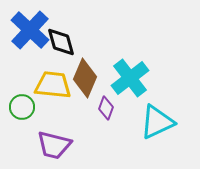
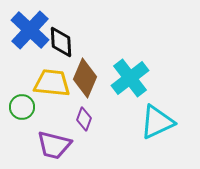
black diamond: rotated 12 degrees clockwise
yellow trapezoid: moved 1 px left, 2 px up
purple diamond: moved 22 px left, 11 px down
